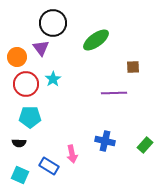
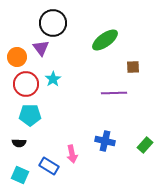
green ellipse: moved 9 px right
cyan pentagon: moved 2 px up
